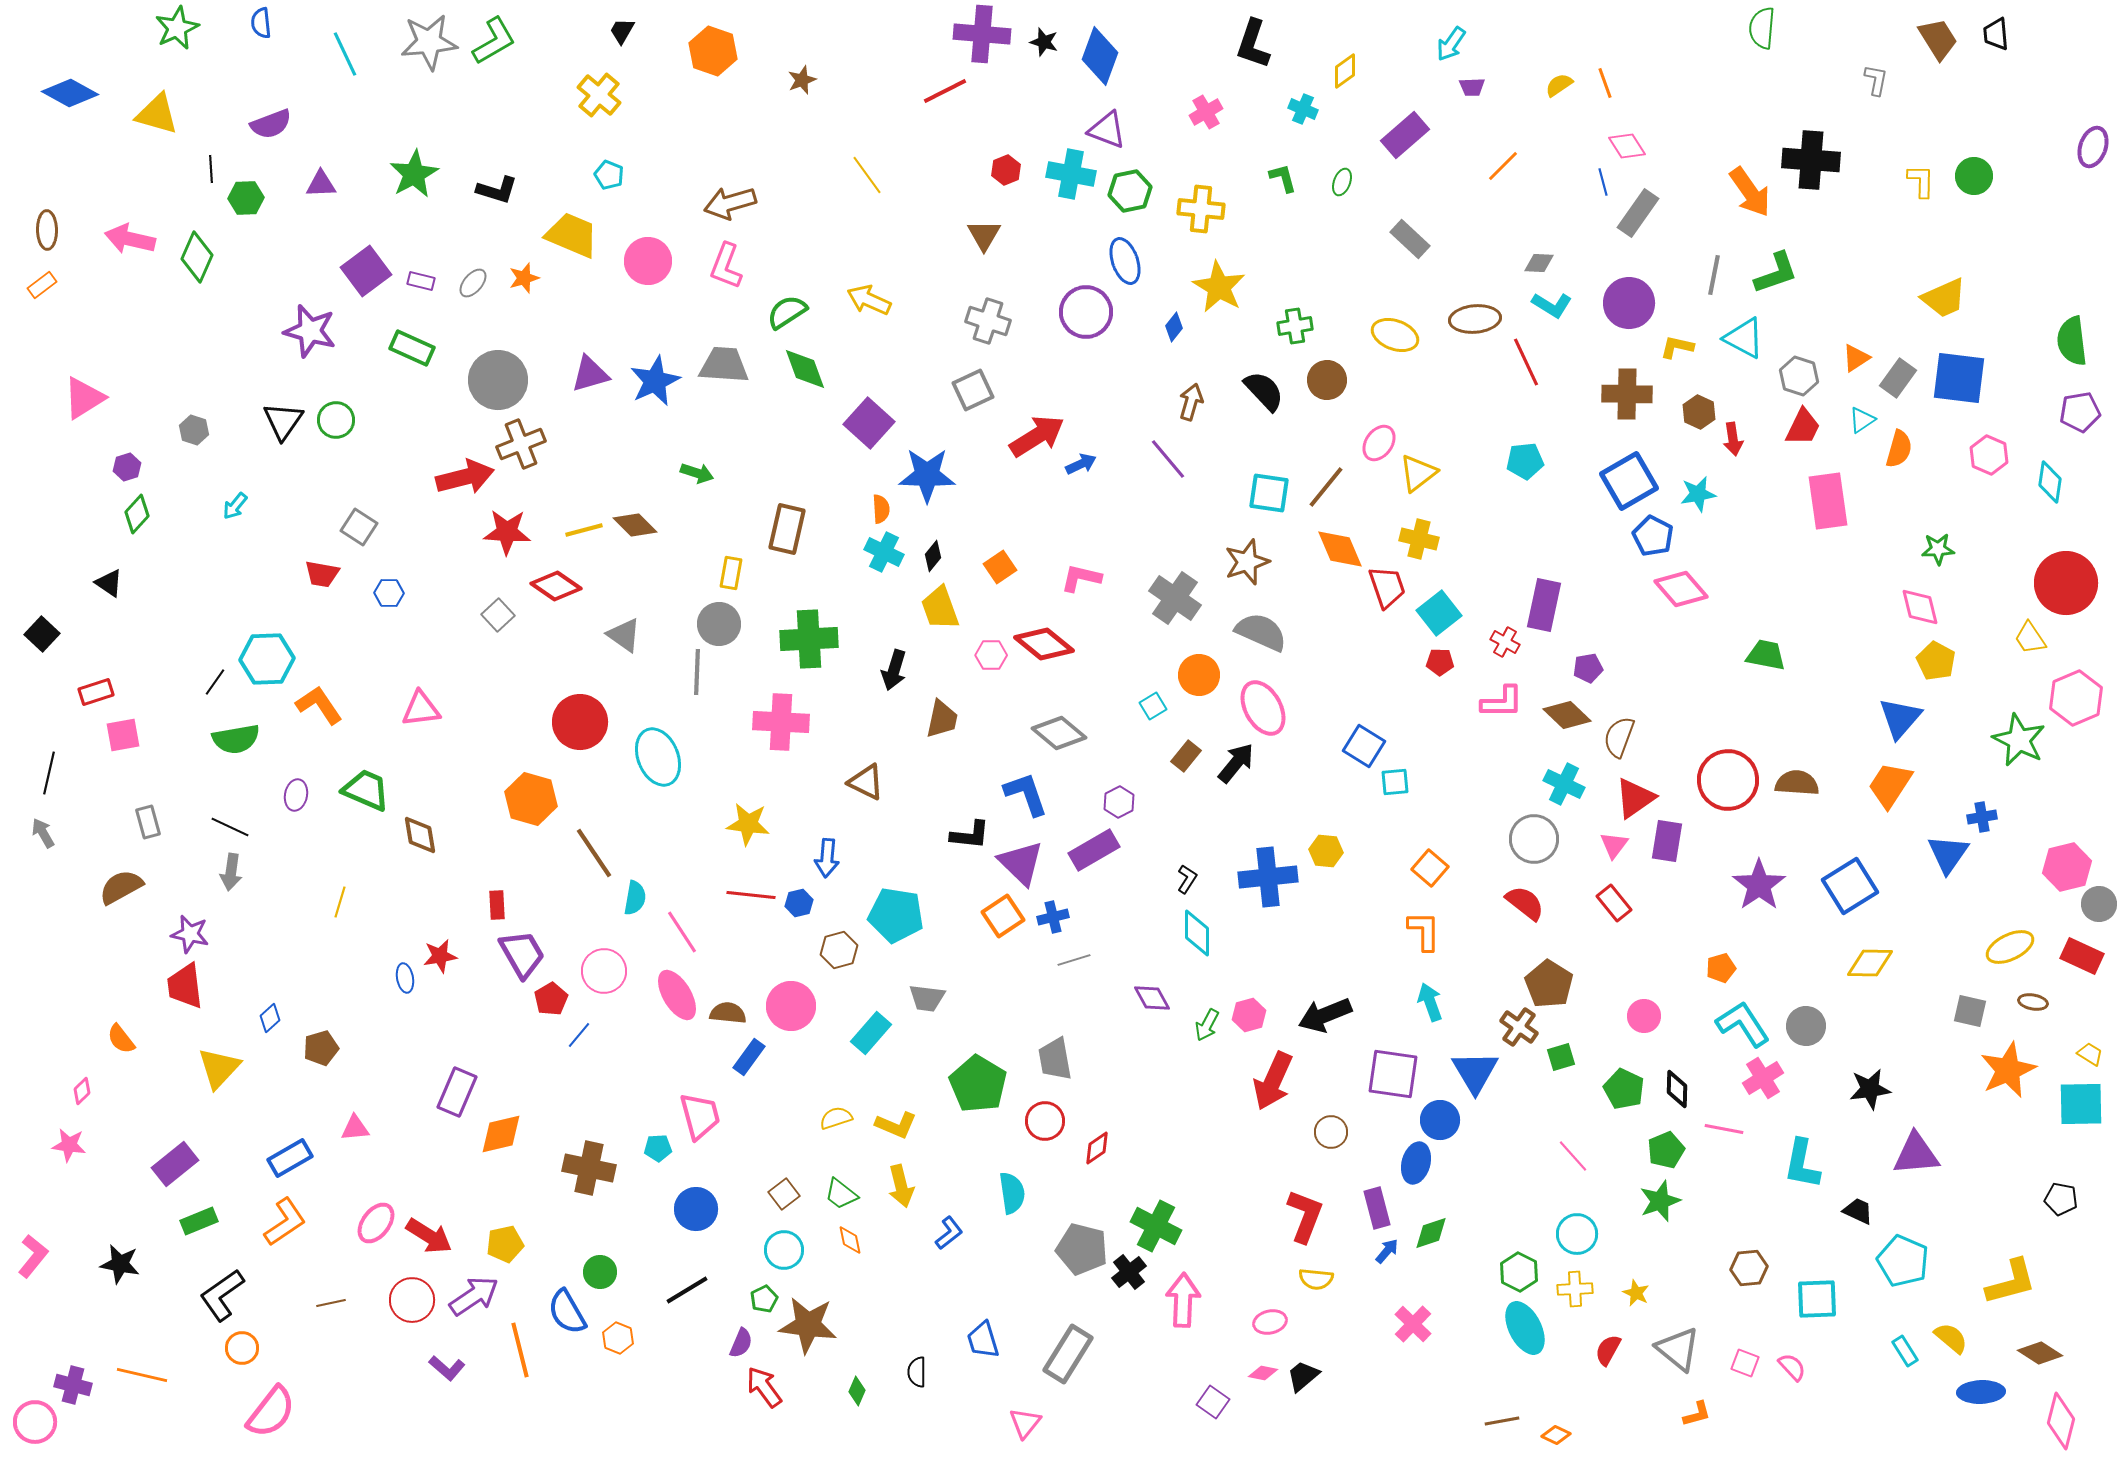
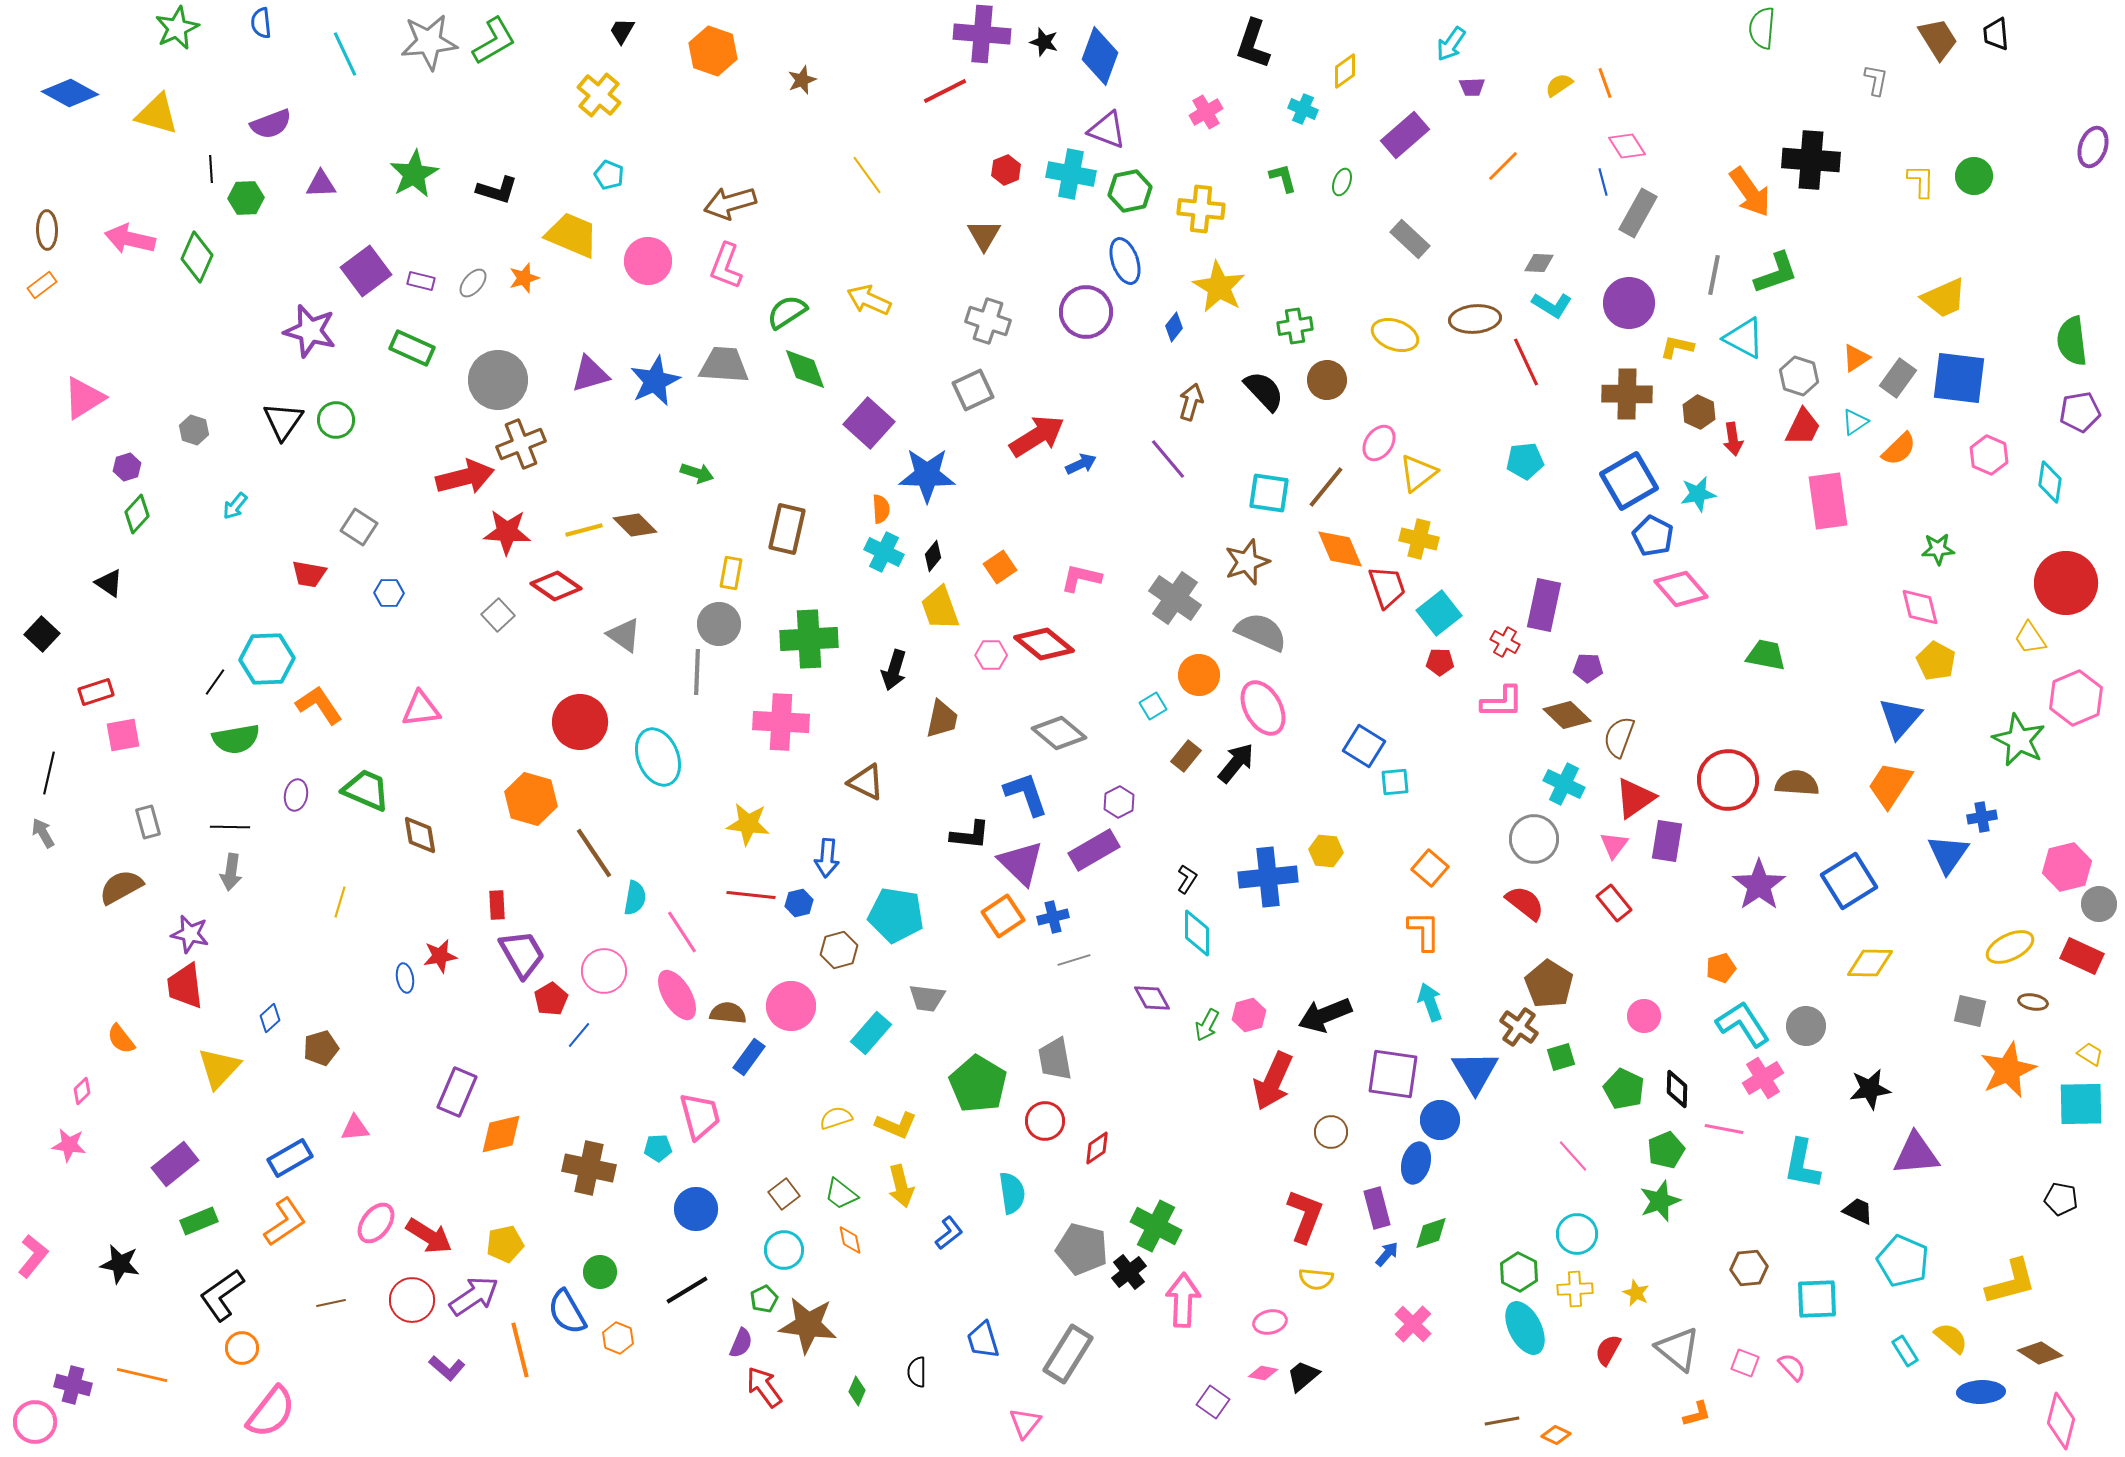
gray rectangle at (1638, 213): rotated 6 degrees counterclockwise
cyan triangle at (1862, 420): moved 7 px left, 2 px down
orange semicircle at (1899, 449): rotated 30 degrees clockwise
red trapezoid at (322, 574): moved 13 px left
purple pentagon at (1588, 668): rotated 12 degrees clockwise
black line at (230, 827): rotated 24 degrees counterclockwise
blue square at (1850, 886): moved 1 px left, 5 px up
blue arrow at (1387, 1251): moved 3 px down
